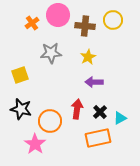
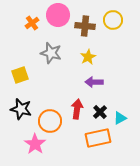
gray star: rotated 20 degrees clockwise
